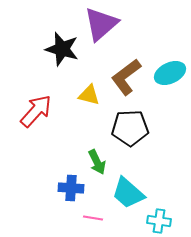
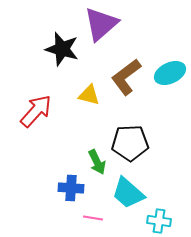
black pentagon: moved 15 px down
